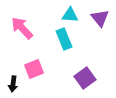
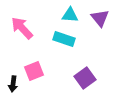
cyan rectangle: rotated 50 degrees counterclockwise
pink square: moved 2 px down
